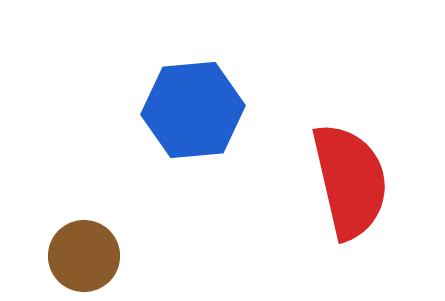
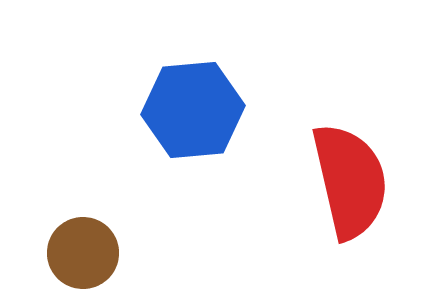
brown circle: moved 1 px left, 3 px up
